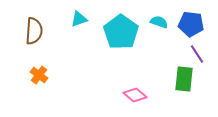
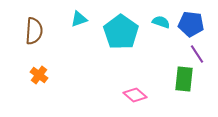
cyan semicircle: moved 2 px right
